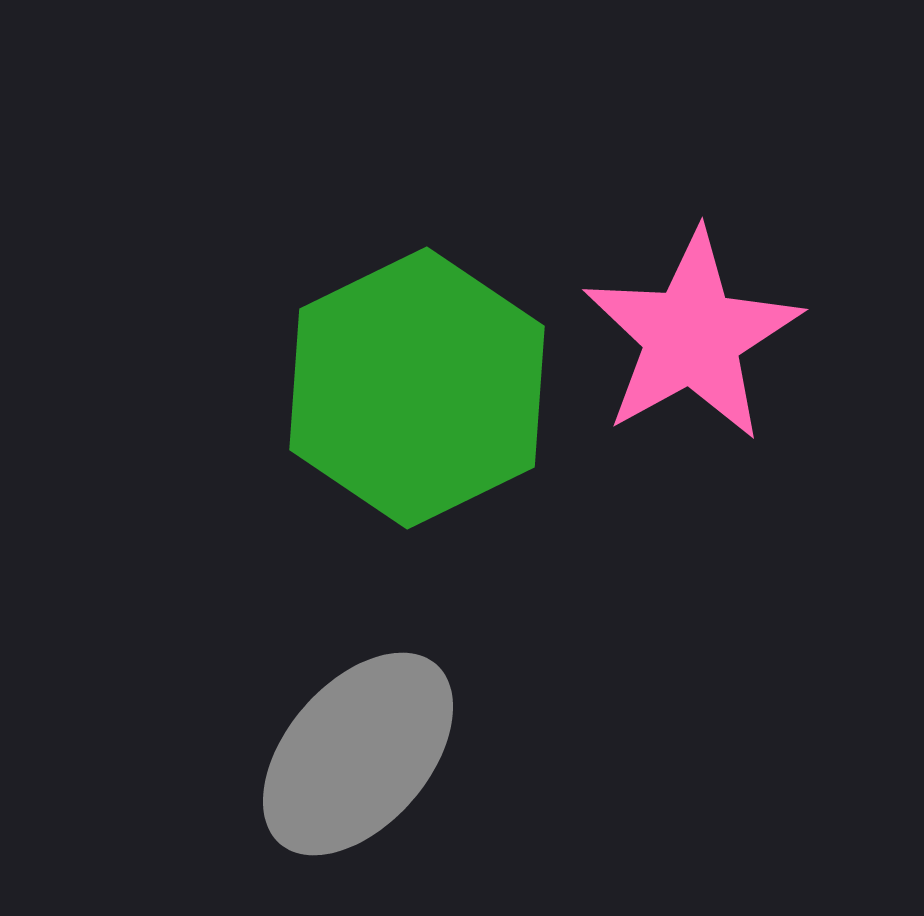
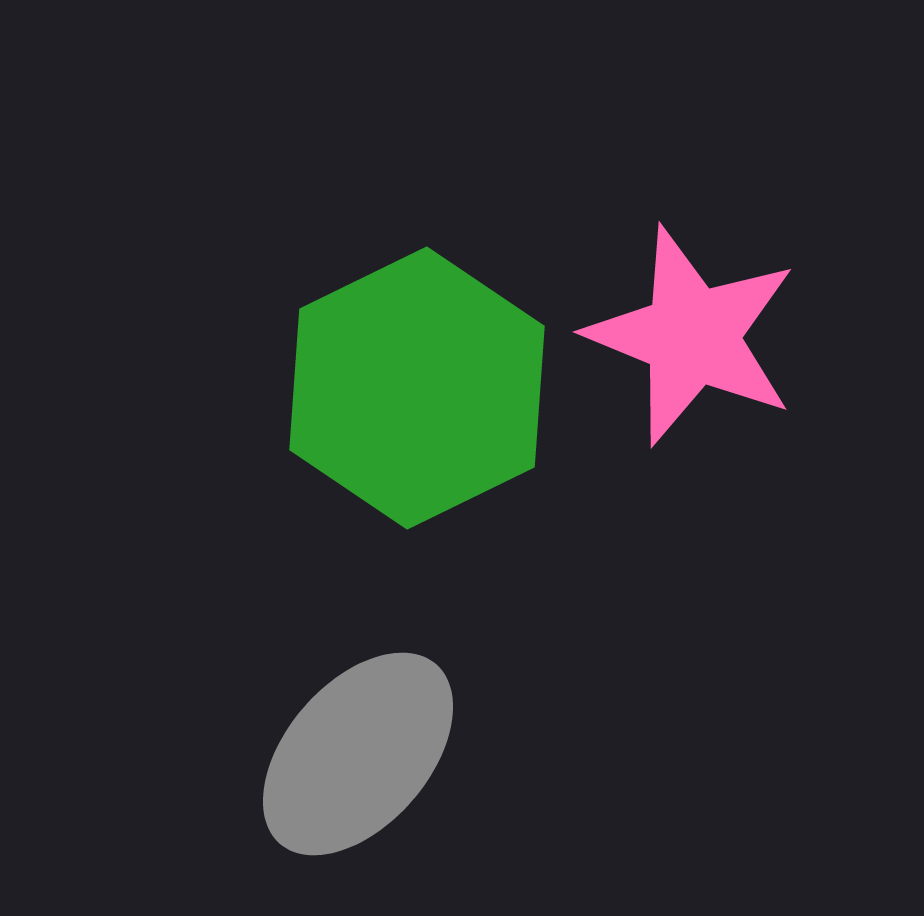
pink star: rotated 21 degrees counterclockwise
